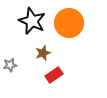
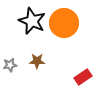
orange circle: moved 5 px left
brown star: moved 6 px left, 8 px down; rotated 21 degrees clockwise
red rectangle: moved 29 px right, 2 px down
